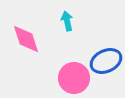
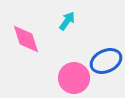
cyan arrow: rotated 48 degrees clockwise
